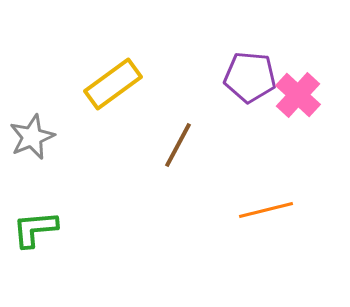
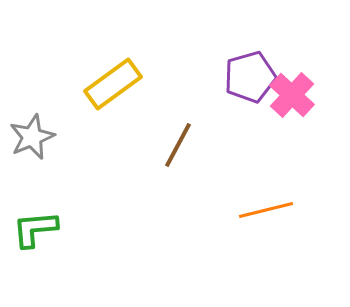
purple pentagon: rotated 21 degrees counterclockwise
pink cross: moved 6 px left
